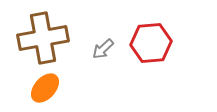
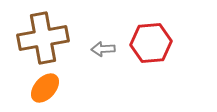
gray arrow: rotated 40 degrees clockwise
